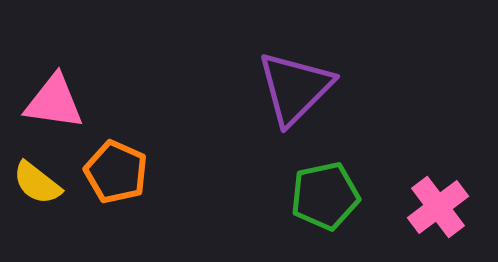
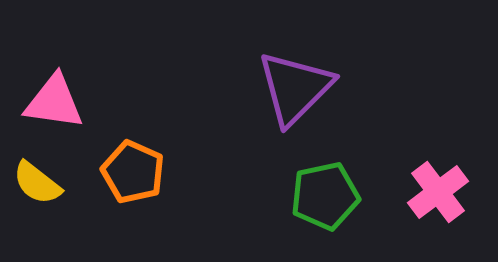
orange pentagon: moved 17 px right
pink cross: moved 15 px up
